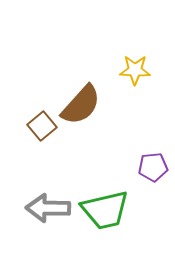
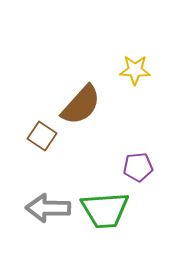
brown square: moved 10 px down; rotated 16 degrees counterclockwise
purple pentagon: moved 15 px left
green trapezoid: rotated 9 degrees clockwise
